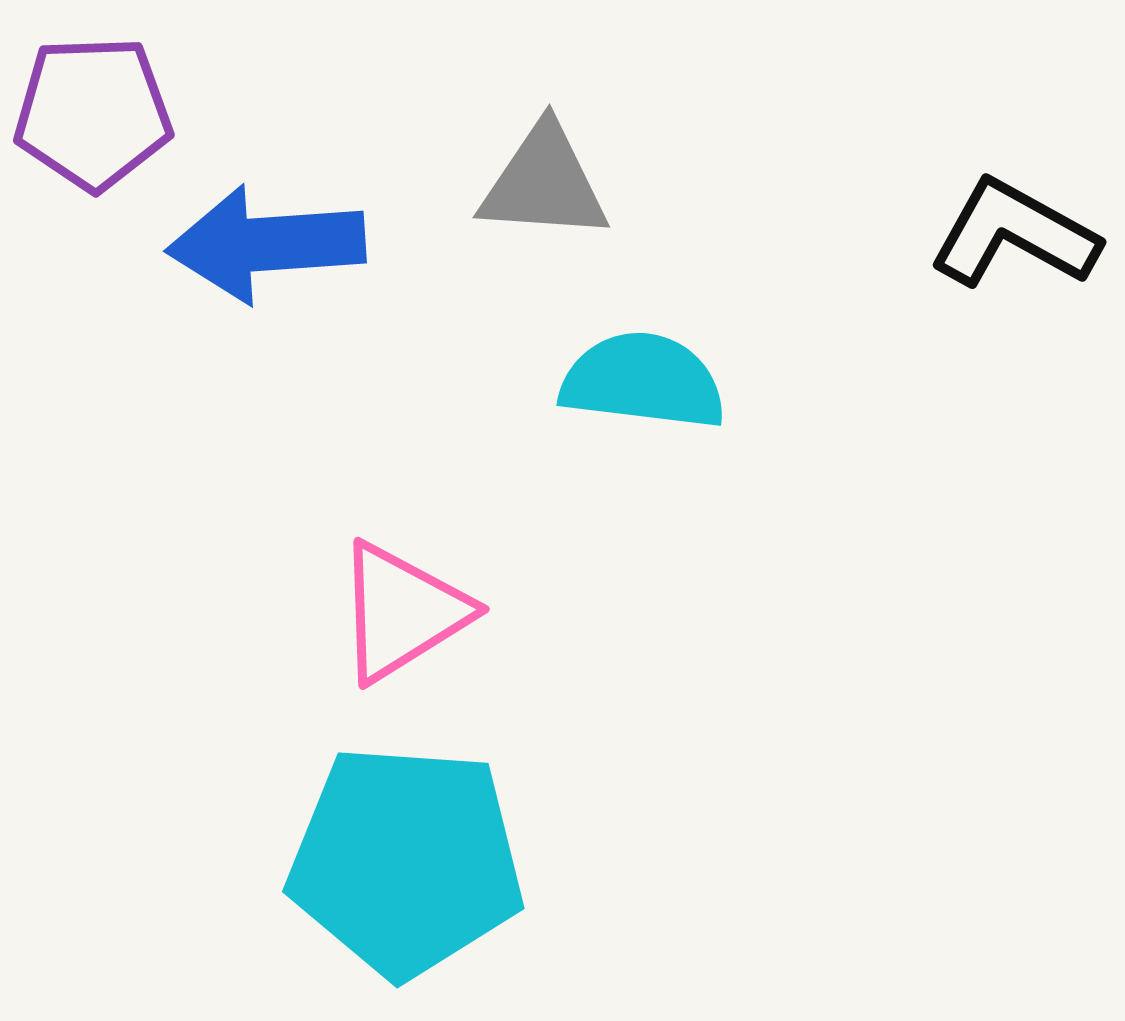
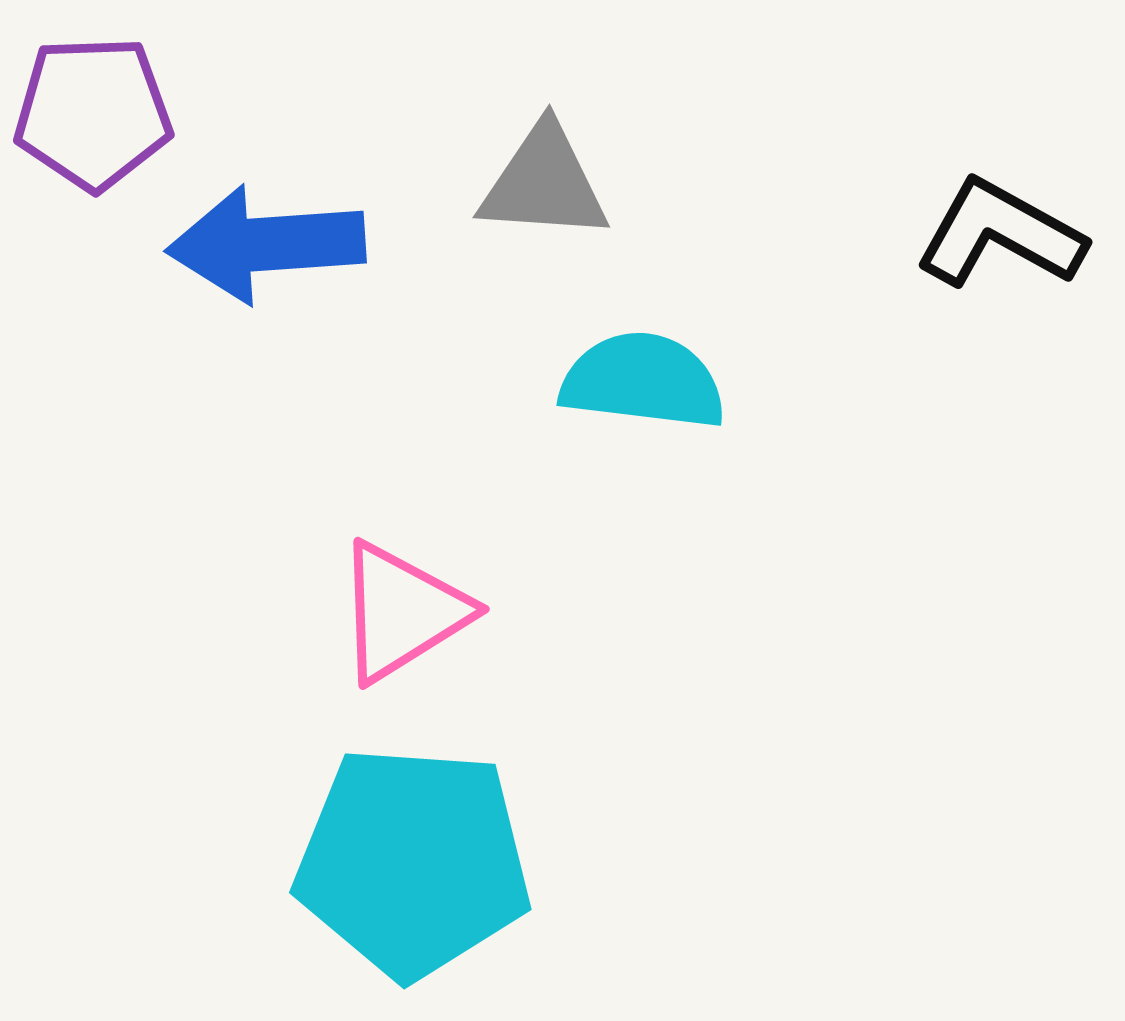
black L-shape: moved 14 px left
cyan pentagon: moved 7 px right, 1 px down
